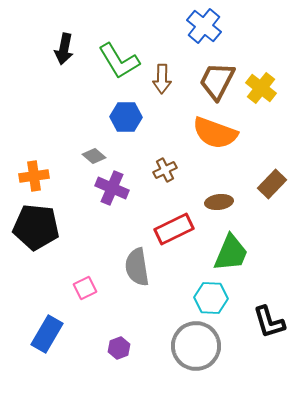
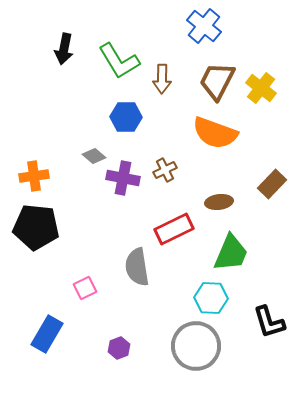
purple cross: moved 11 px right, 10 px up; rotated 12 degrees counterclockwise
